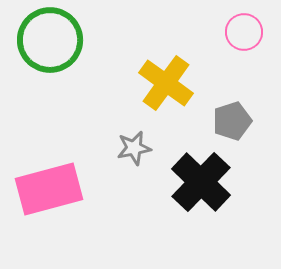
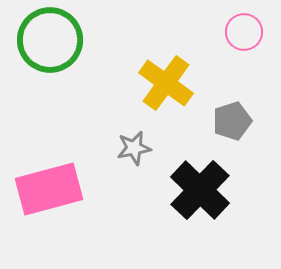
black cross: moved 1 px left, 8 px down
